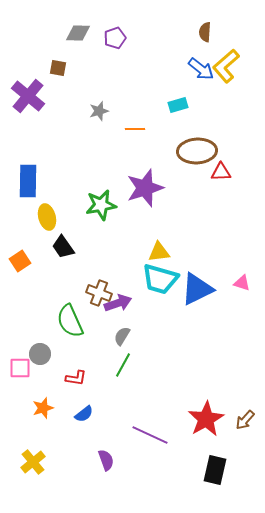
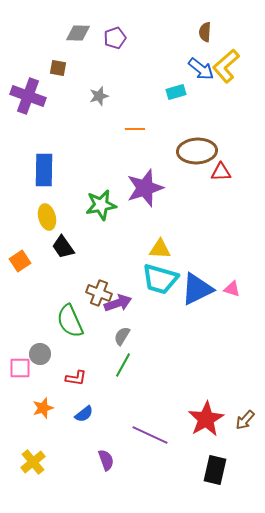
purple cross: rotated 20 degrees counterclockwise
cyan rectangle: moved 2 px left, 13 px up
gray star: moved 15 px up
blue rectangle: moved 16 px right, 11 px up
yellow triangle: moved 1 px right, 3 px up; rotated 10 degrees clockwise
pink triangle: moved 10 px left, 6 px down
